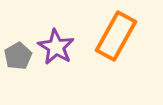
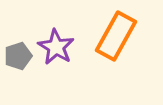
gray pentagon: rotated 12 degrees clockwise
